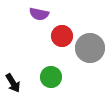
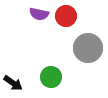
red circle: moved 4 px right, 20 px up
gray circle: moved 2 px left
black arrow: rotated 24 degrees counterclockwise
